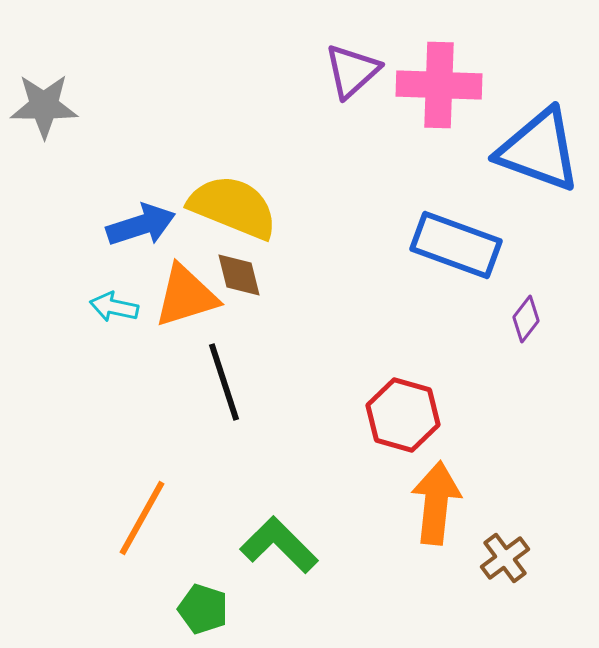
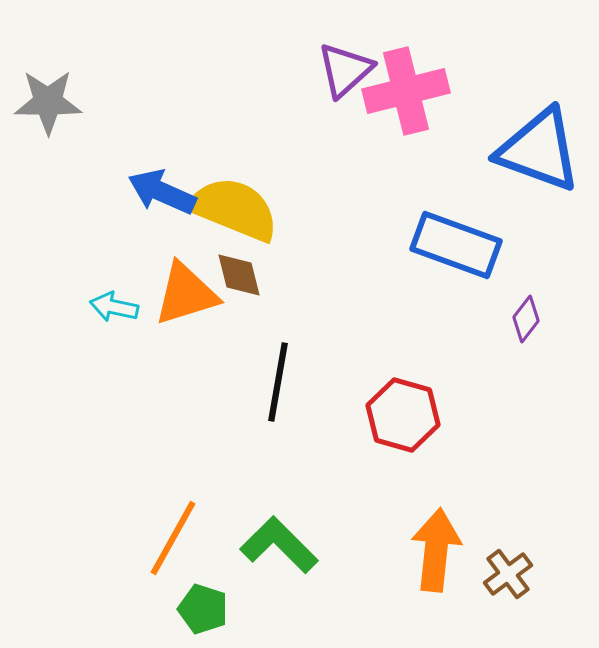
purple triangle: moved 7 px left, 1 px up
pink cross: moved 33 px left, 6 px down; rotated 16 degrees counterclockwise
gray star: moved 4 px right, 4 px up
yellow semicircle: moved 1 px right, 2 px down
blue arrow: moved 21 px right, 33 px up; rotated 138 degrees counterclockwise
orange triangle: moved 2 px up
black line: moved 54 px right; rotated 28 degrees clockwise
orange arrow: moved 47 px down
orange line: moved 31 px right, 20 px down
brown cross: moved 3 px right, 16 px down
